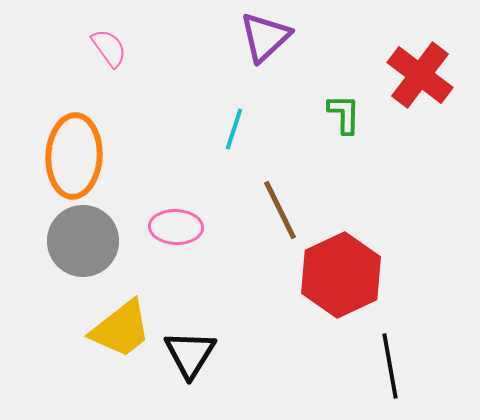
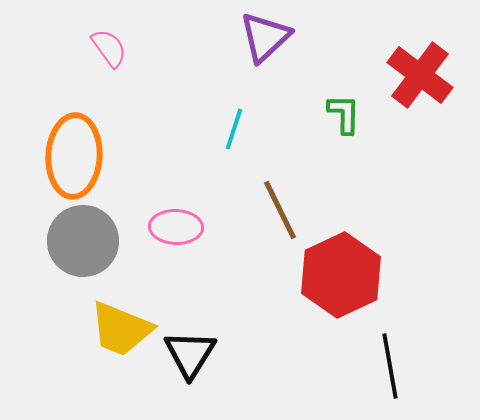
yellow trapezoid: rotated 60 degrees clockwise
